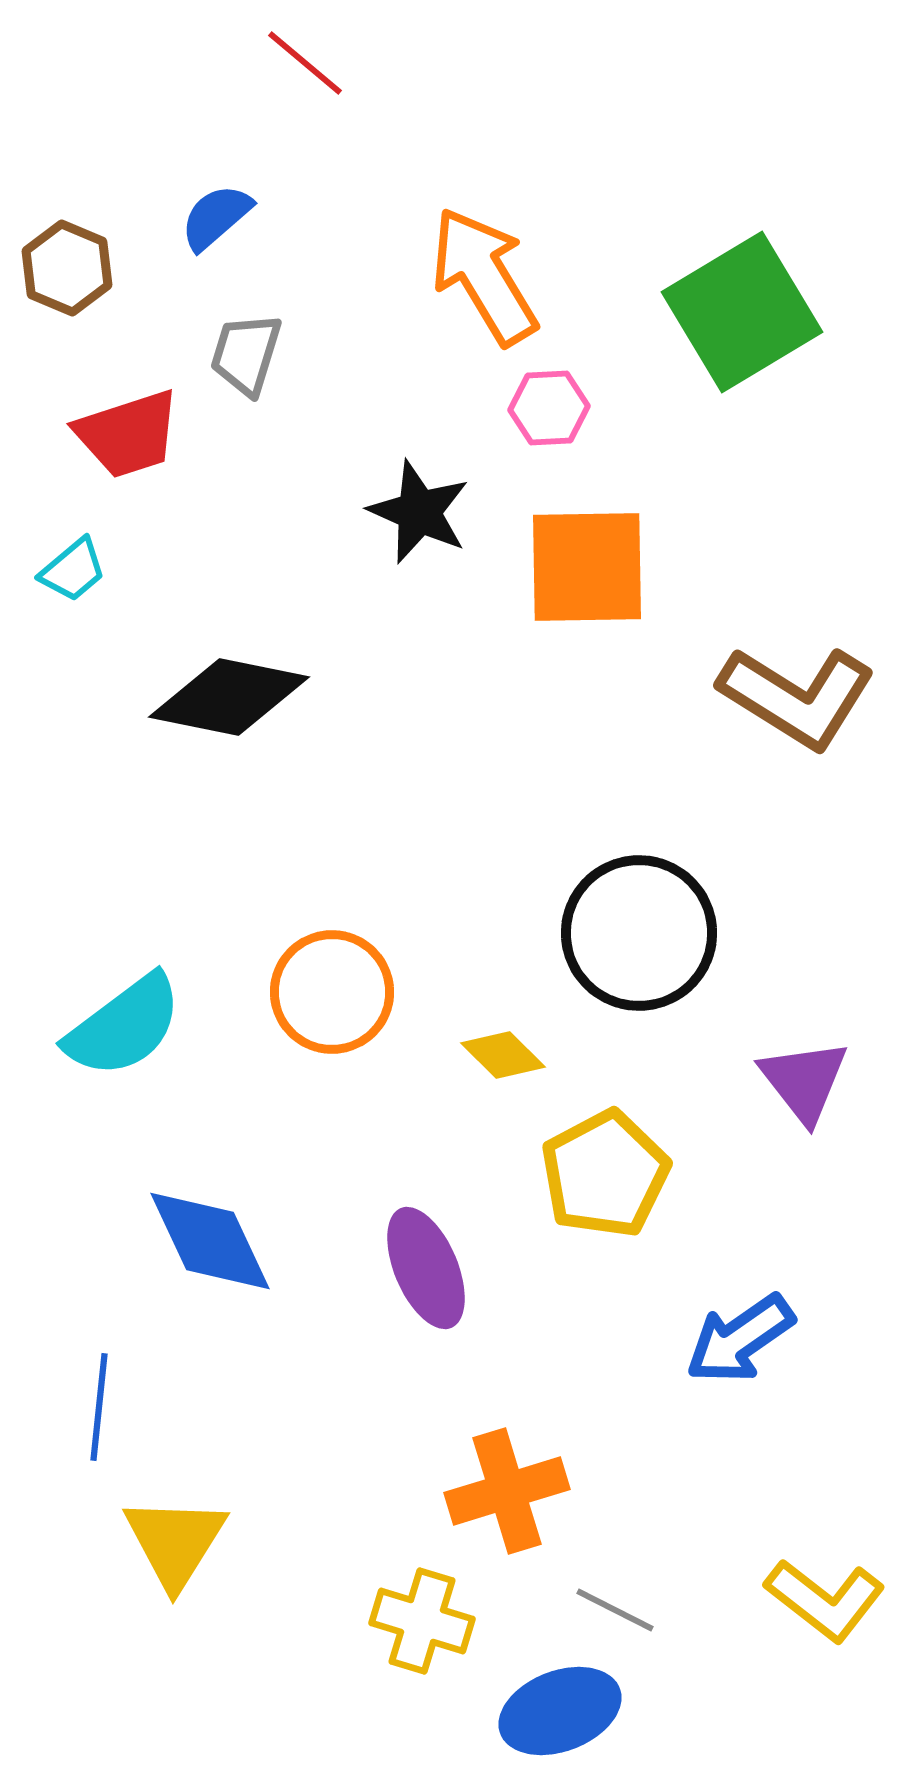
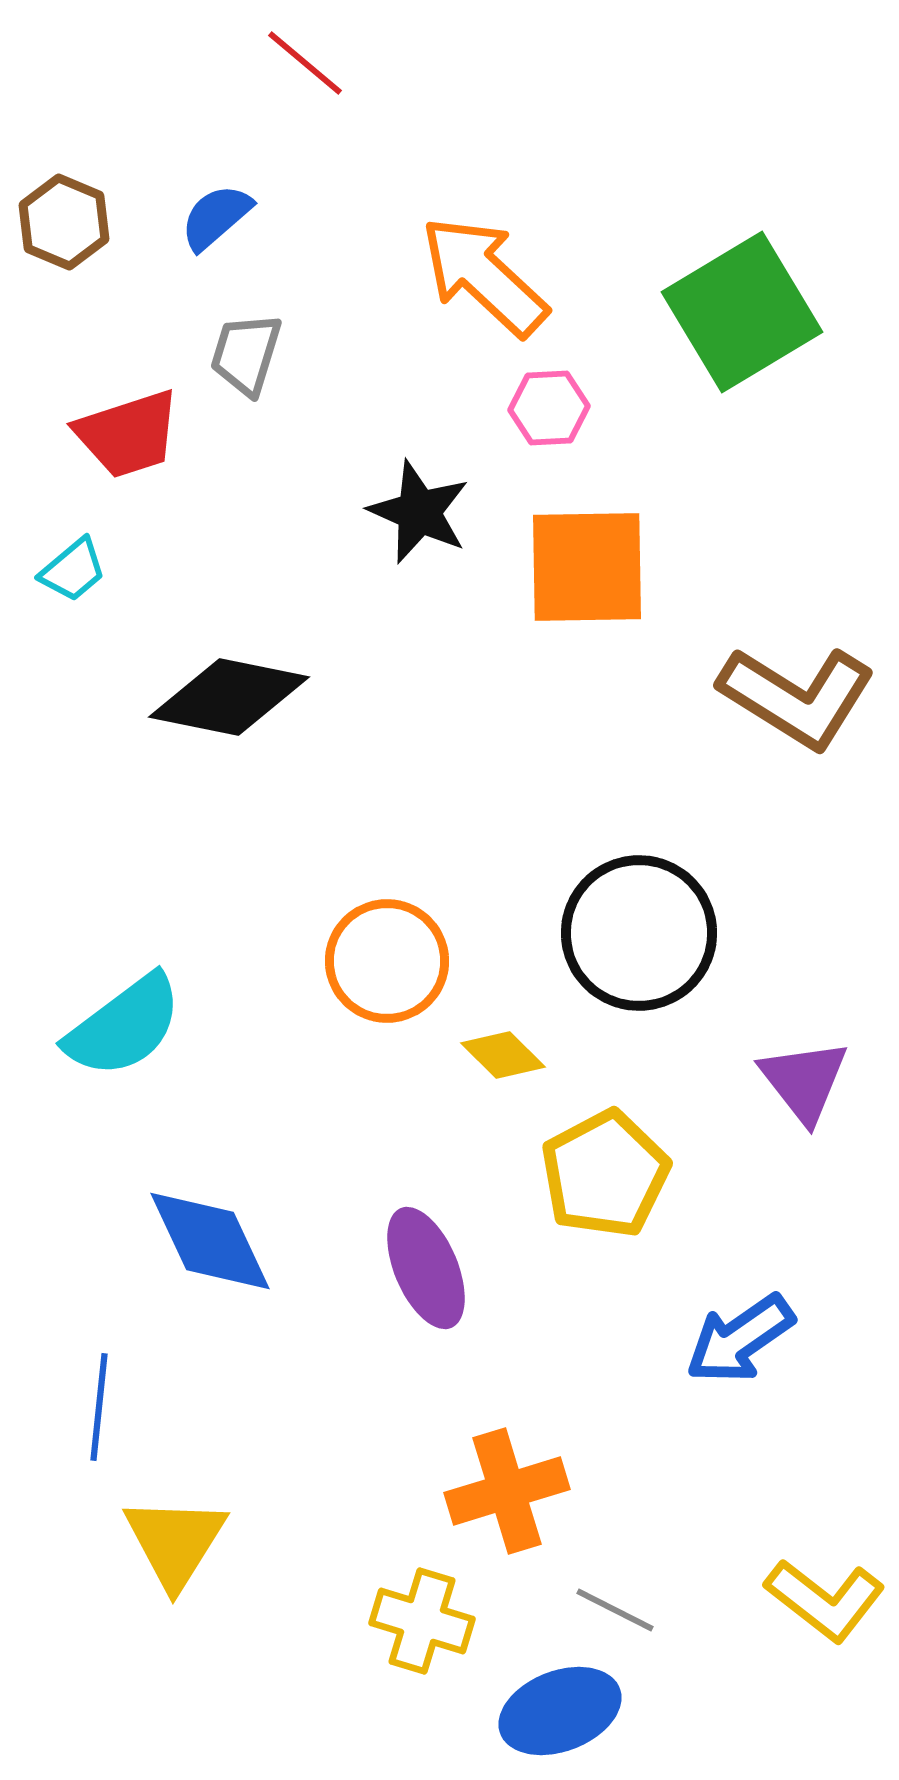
brown hexagon: moved 3 px left, 46 px up
orange arrow: rotated 16 degrees counterclockwise
orange circle: moved 55 px right, 31 px up
